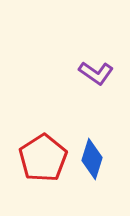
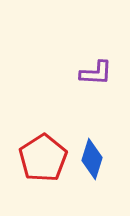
purple L-shape: rotated 32 degrees counterclockwise
